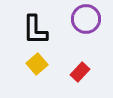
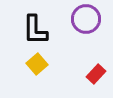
red rectangle: moved 16 px right, 2 px down
